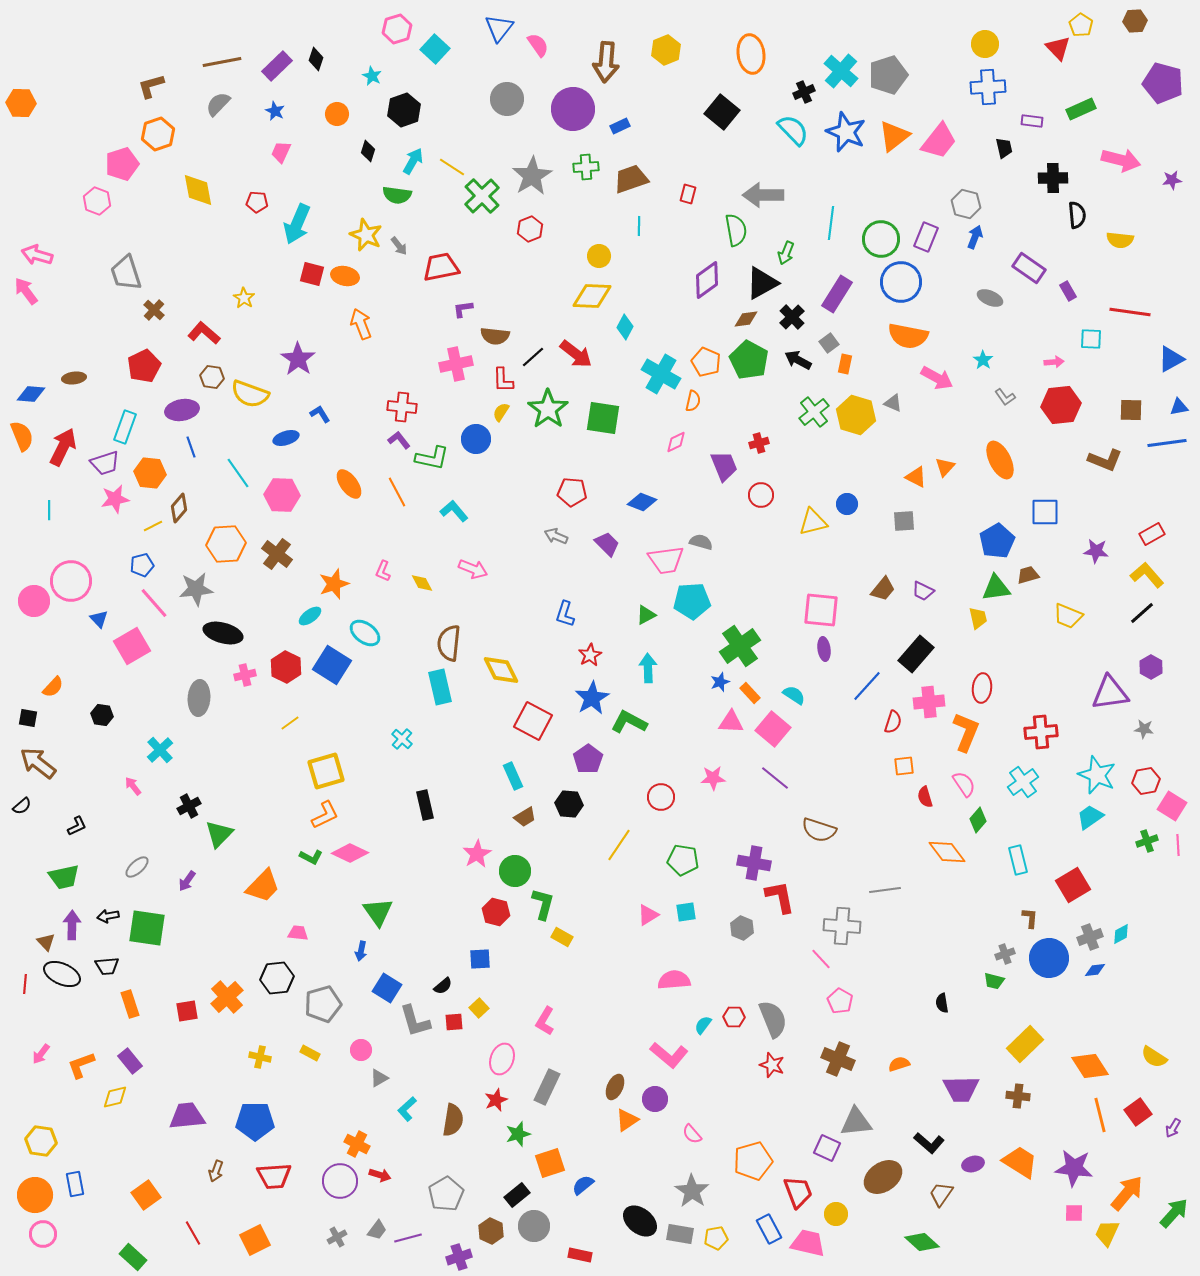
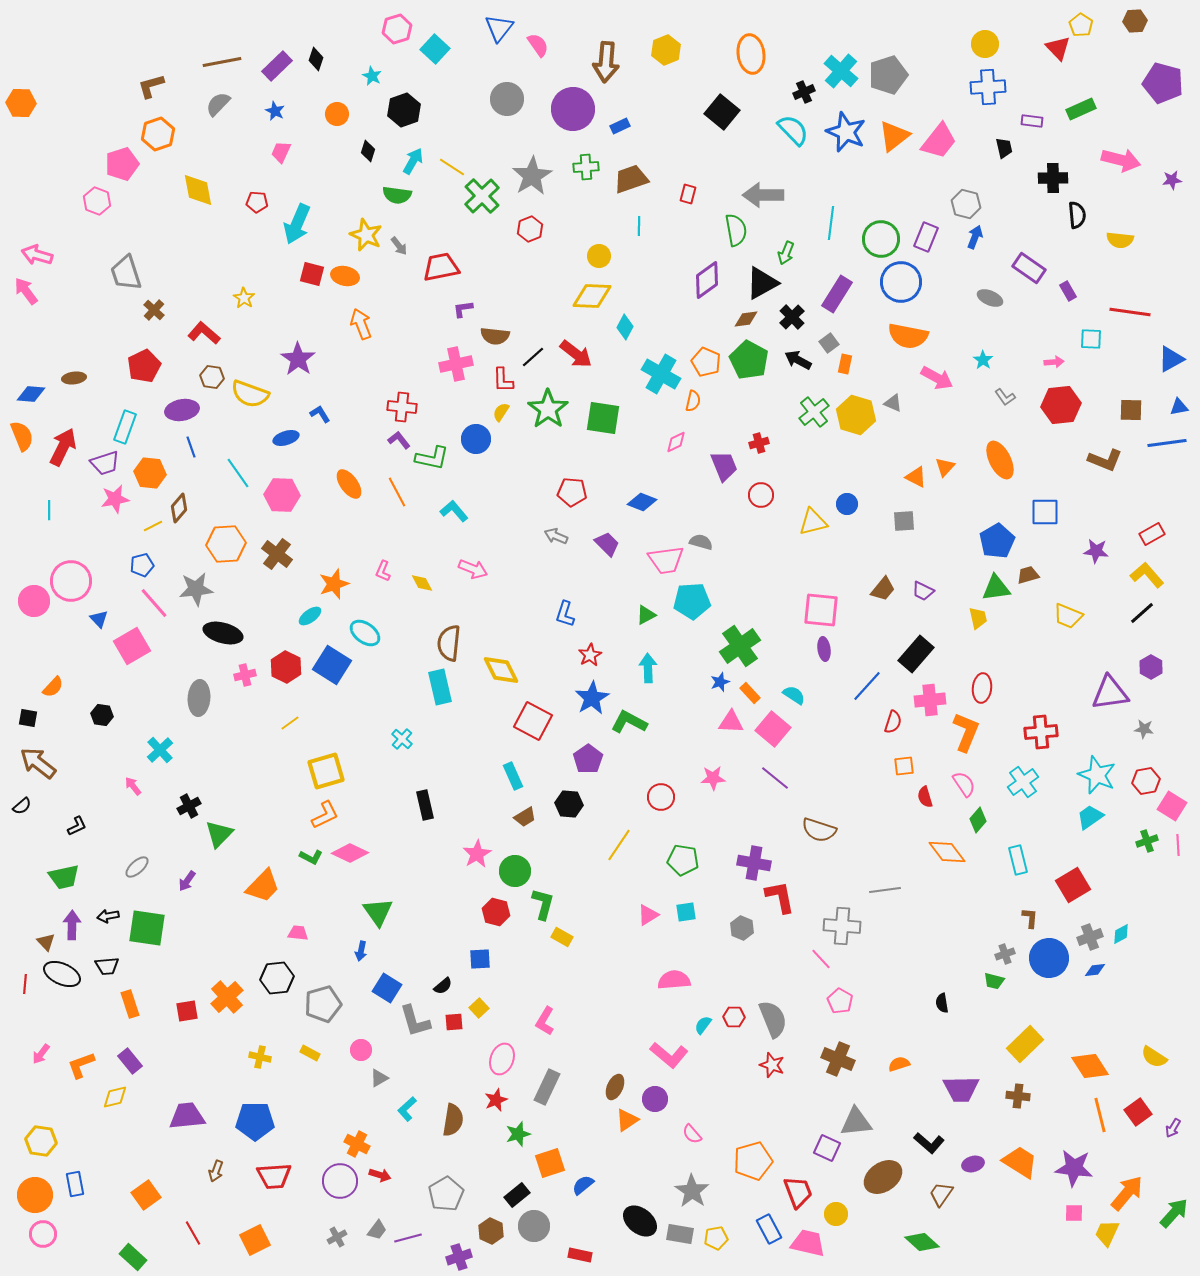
pink cross at (929, 702): moved 1 px right, 2 px up
